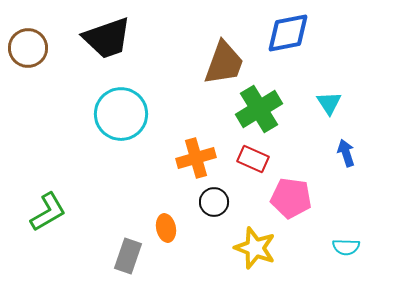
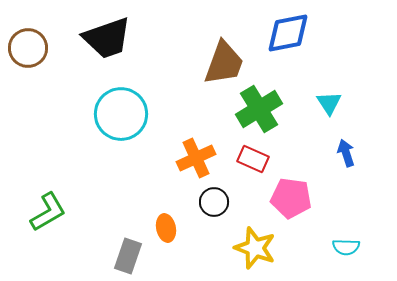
orange cross: rotated 9 degrees counterclockwise
